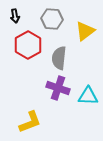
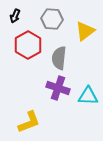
black arrow: rotated 32 degrees clockwise
yellow L-shape: moved 1 px left
